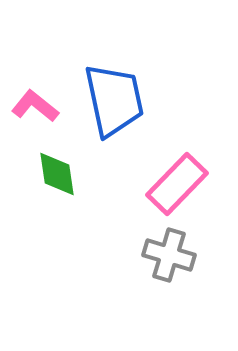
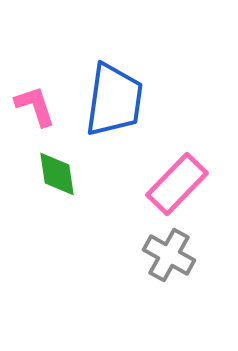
blue trapezoid: rotated 20 degrees clockwise
pink L-shape: rotated 33 degrees clockwise
gray cross: rotated 12 degrees clockwise
